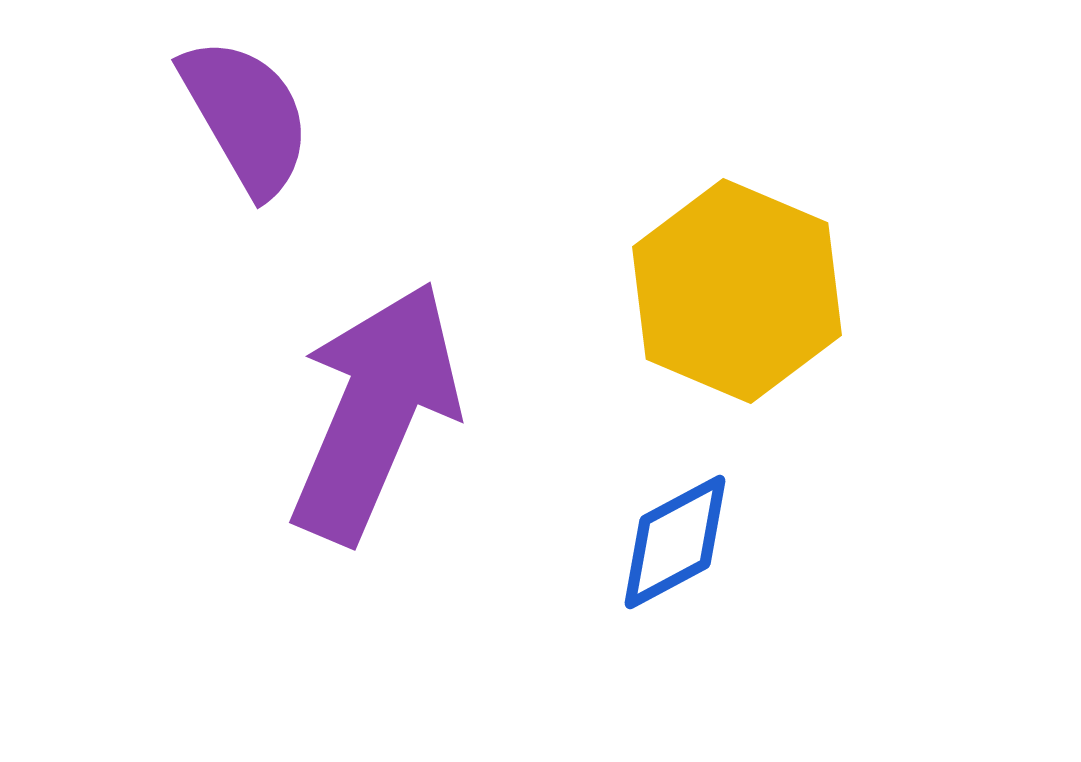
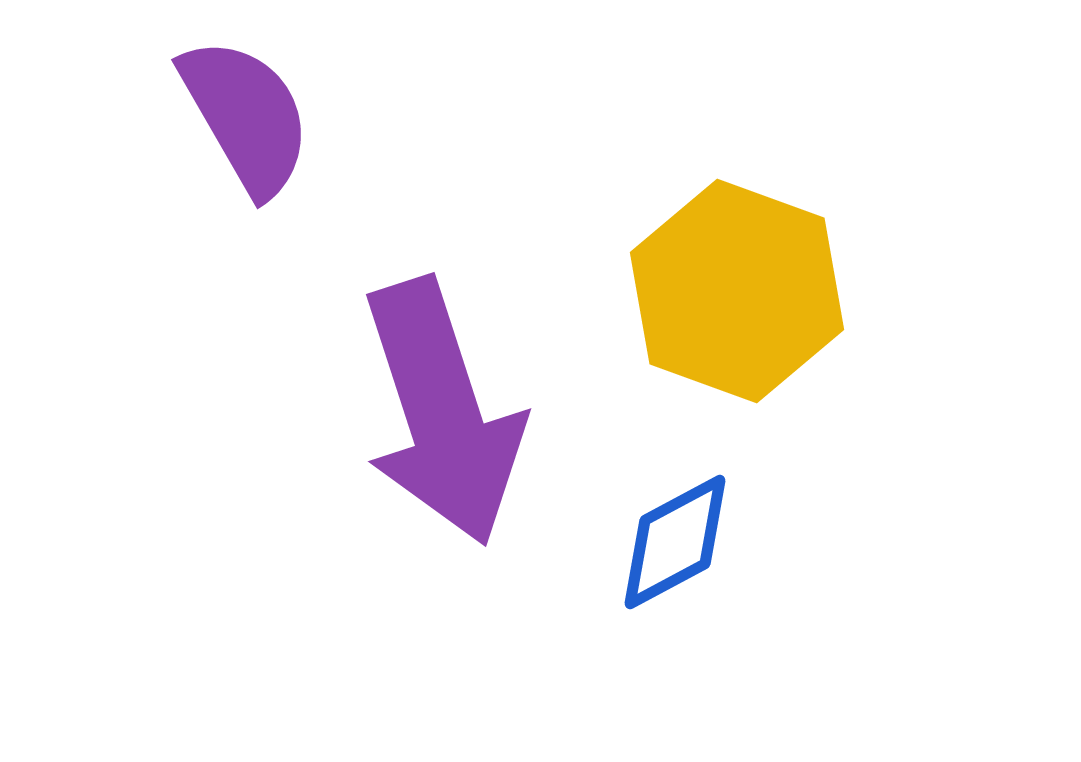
yellow hexagon: rotated 3 degrees counterclockwise
purple arrow: moved 67 px right; rotated 139 degrees clockwise
